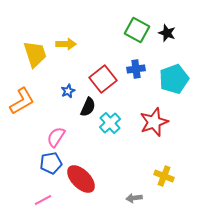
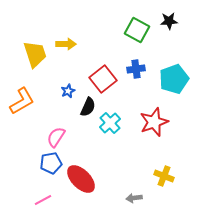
black star: moved 2 px right, 12 px up; rotated 24 degrees counterclockwise
